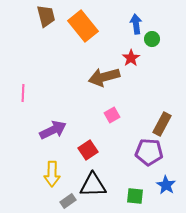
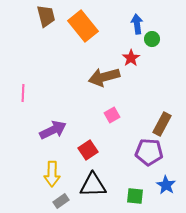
blue arrow: moved 1 px right
gray rectangle: moved 7 px left
